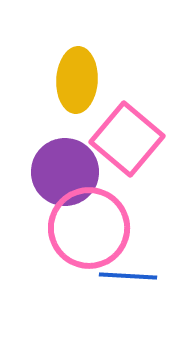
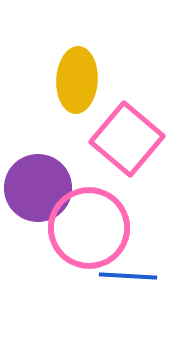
purple circle: moved 27 px left, 16 px down
